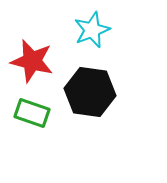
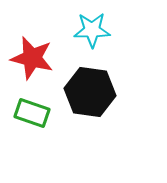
cyan star: rotated 21 degrees clockwise
red star: moved 3 px up
